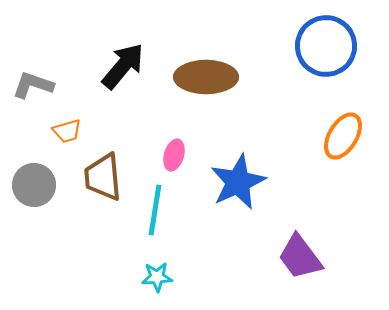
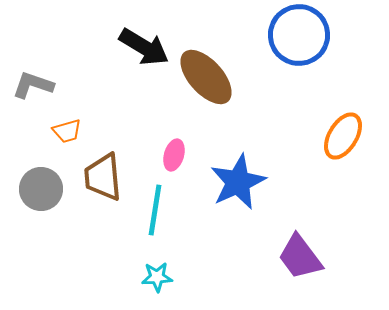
blue circle: moved 27 px left, 11 px up
black arrow: moved 21 px right, 19 px up; rotated 81 degrees clockwise
brown ellipse: rotated 48 degrees clockwise
gray circle: moved 7 px right, 4 px down
